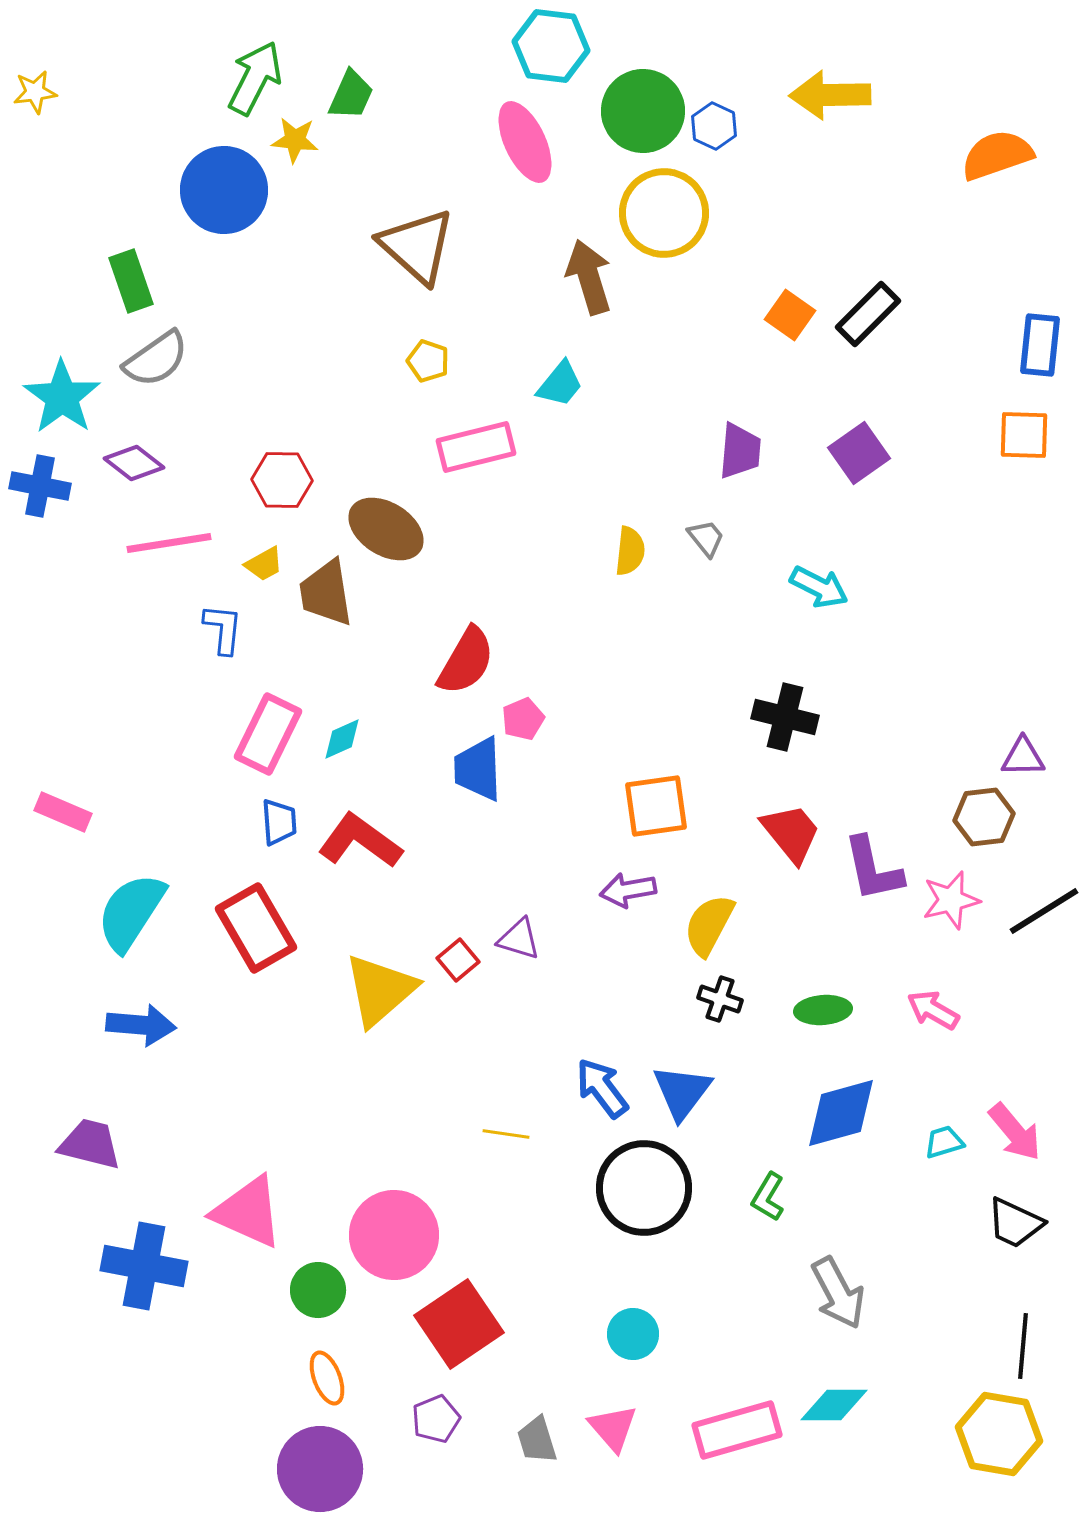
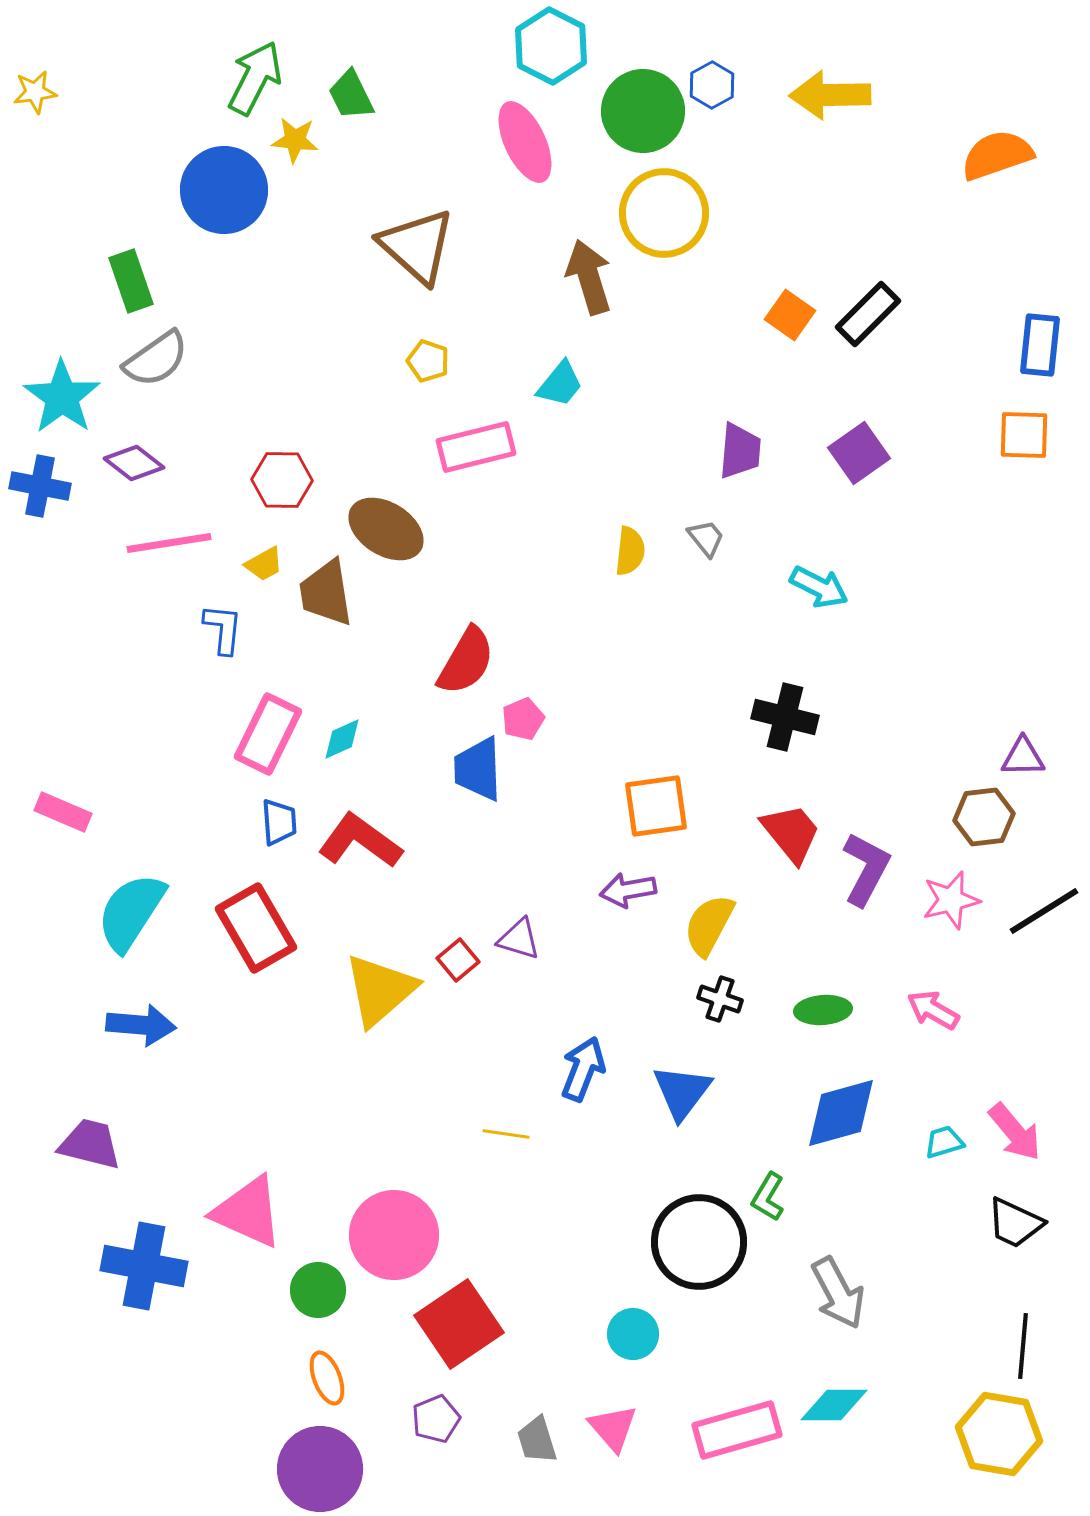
cyan hexagon at (551, 46): rotated 20 degrees clockwise
green trapezoid at (351, 95): rotated 130 degrees clockwise
blue hexagon at (714, 126): moved 2 px left, 41 px up; rotated 6 degrees clockwise
purple L-shape at (873, 869): moved 7 px left; rotated 140 degrees counterclockwise
blue arrow at (602, 1088): moved 19 px left, 19 px up; rotated 58 degrees clockwise
black circle at (644, 1188): moved 55 px right, 54 px down
